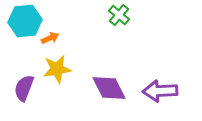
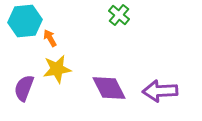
orange arrow: rotated 96 degrees counterclockwise
